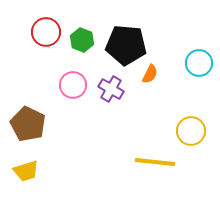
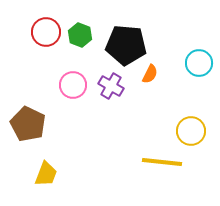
green hexagon: moved 2 px left, 5 px up
purple cross: moved 3 px up
yellow line: moved 7 px right
yellow trapezoid: moved 20 px right, 3 px down; rotated 52 degrees counterclockwise
